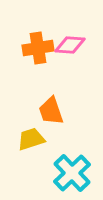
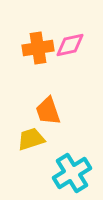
pink diamond: rotated 16 degrees counterclockwise
orange trapezoid: moved 3 px left
cyan cross: rotated 12 degrees clockwise
